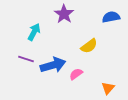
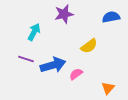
purple star: rotated 24 degrees clockwise
